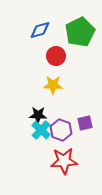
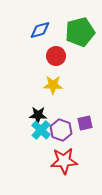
green pentagon: rotated 12 degrees clockwise
